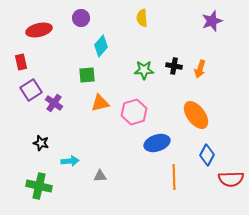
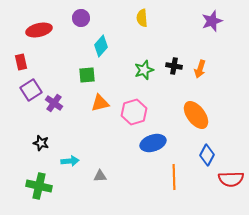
green star: rotated 18 degrees counterclockwise
blue ellipse: moved 4 px left
